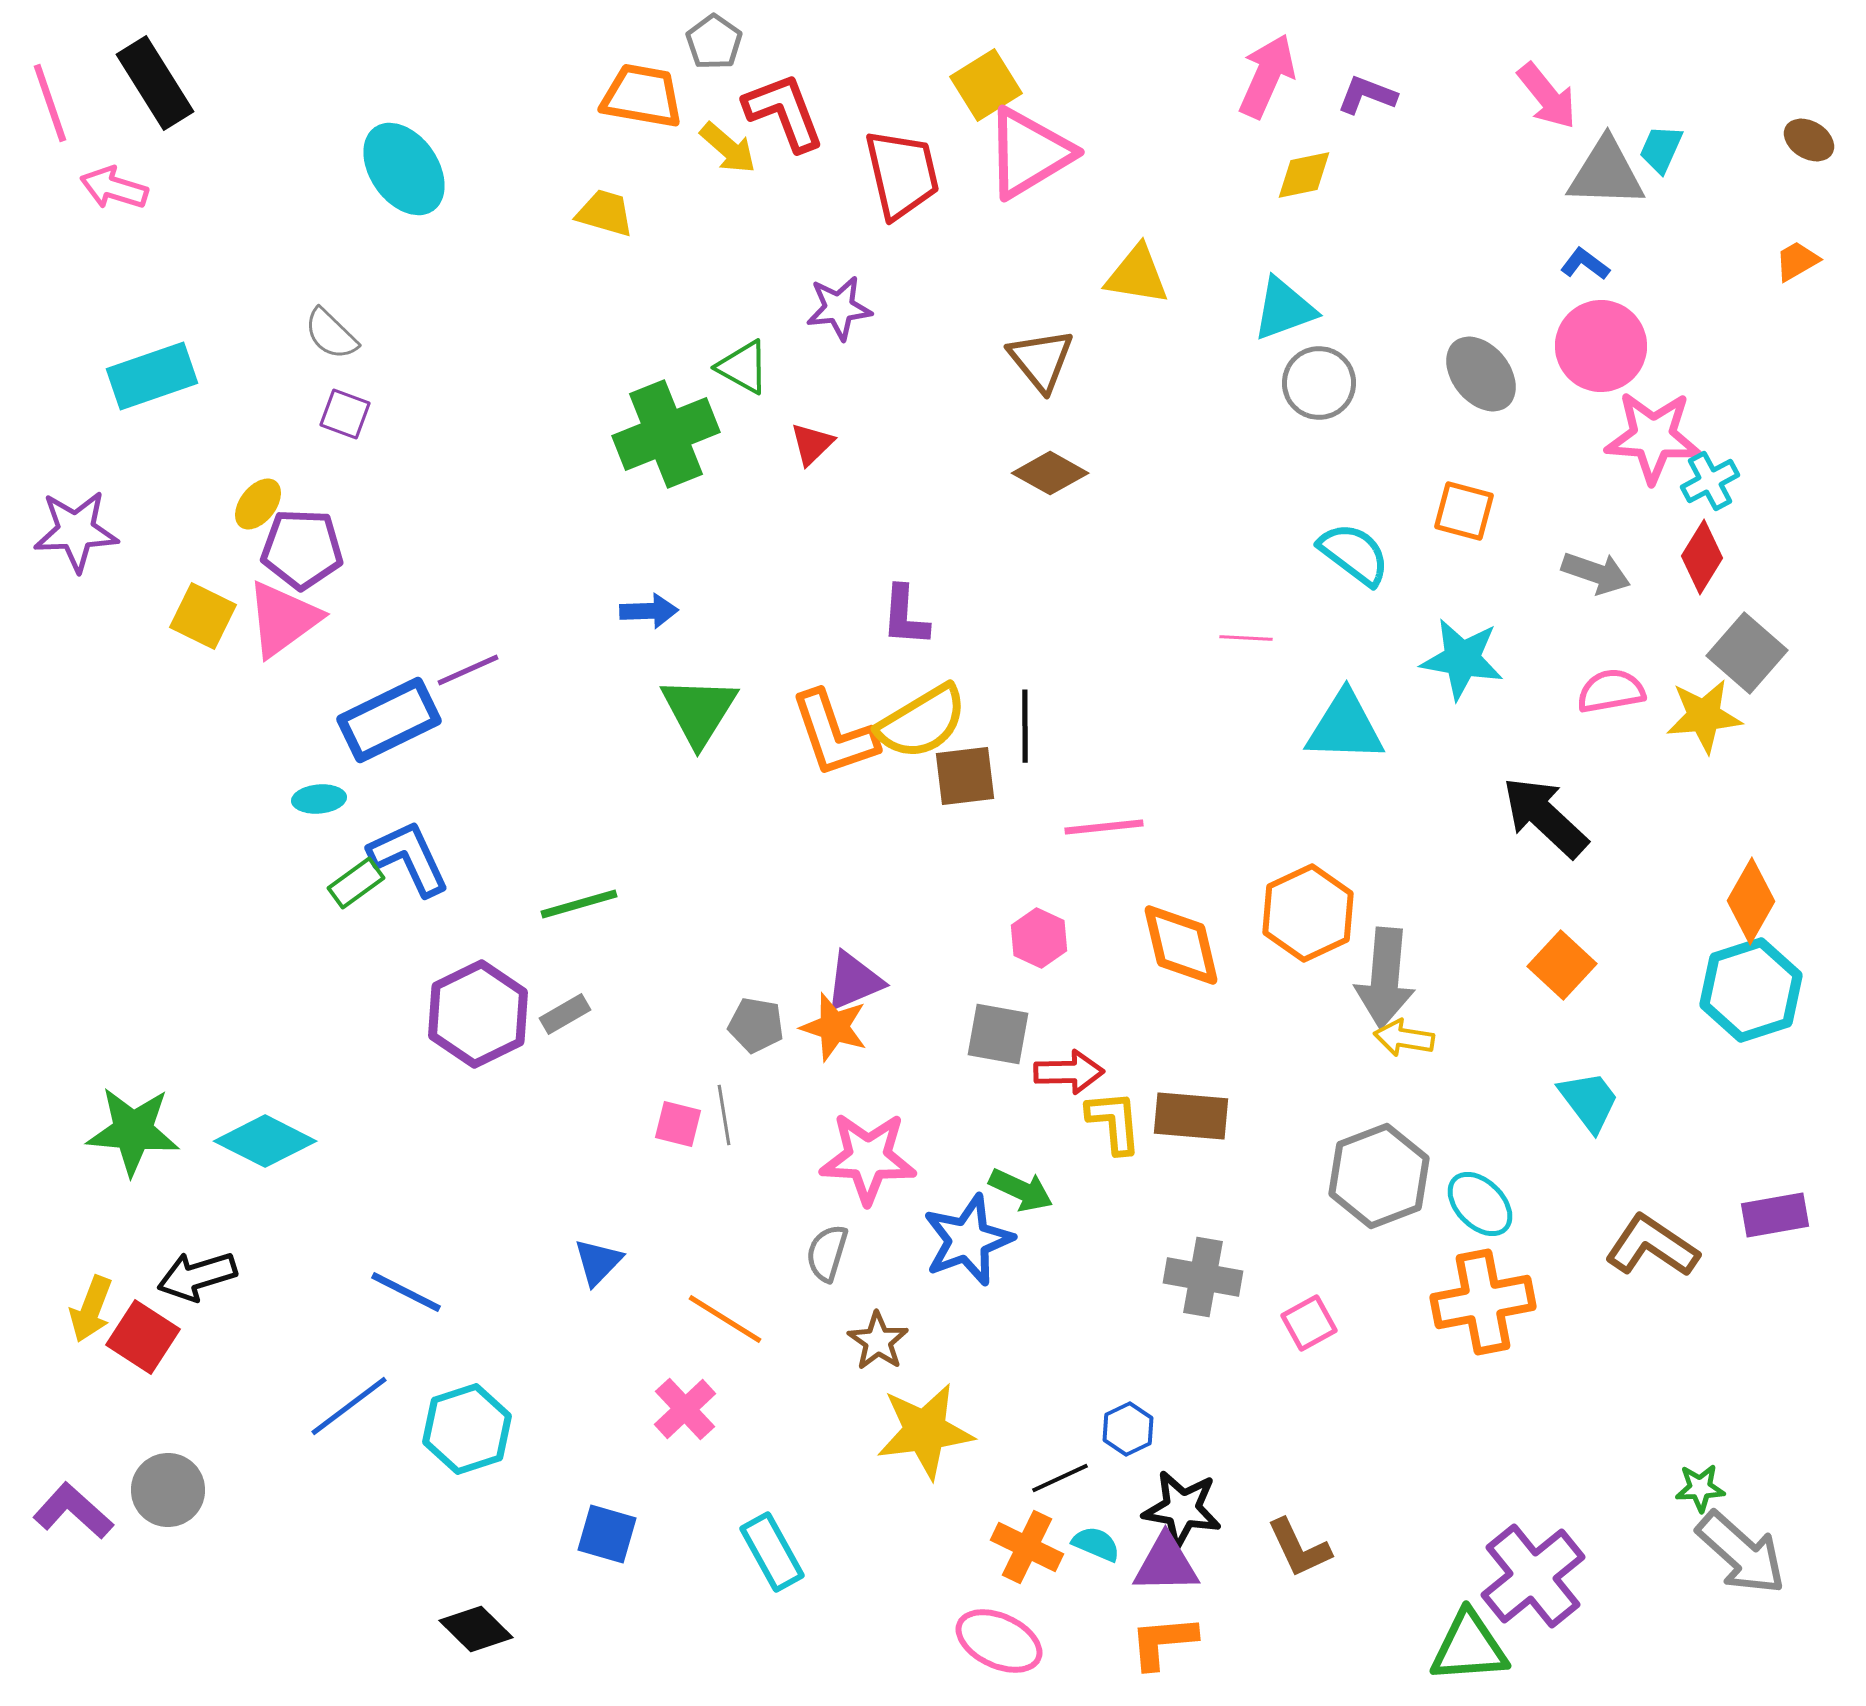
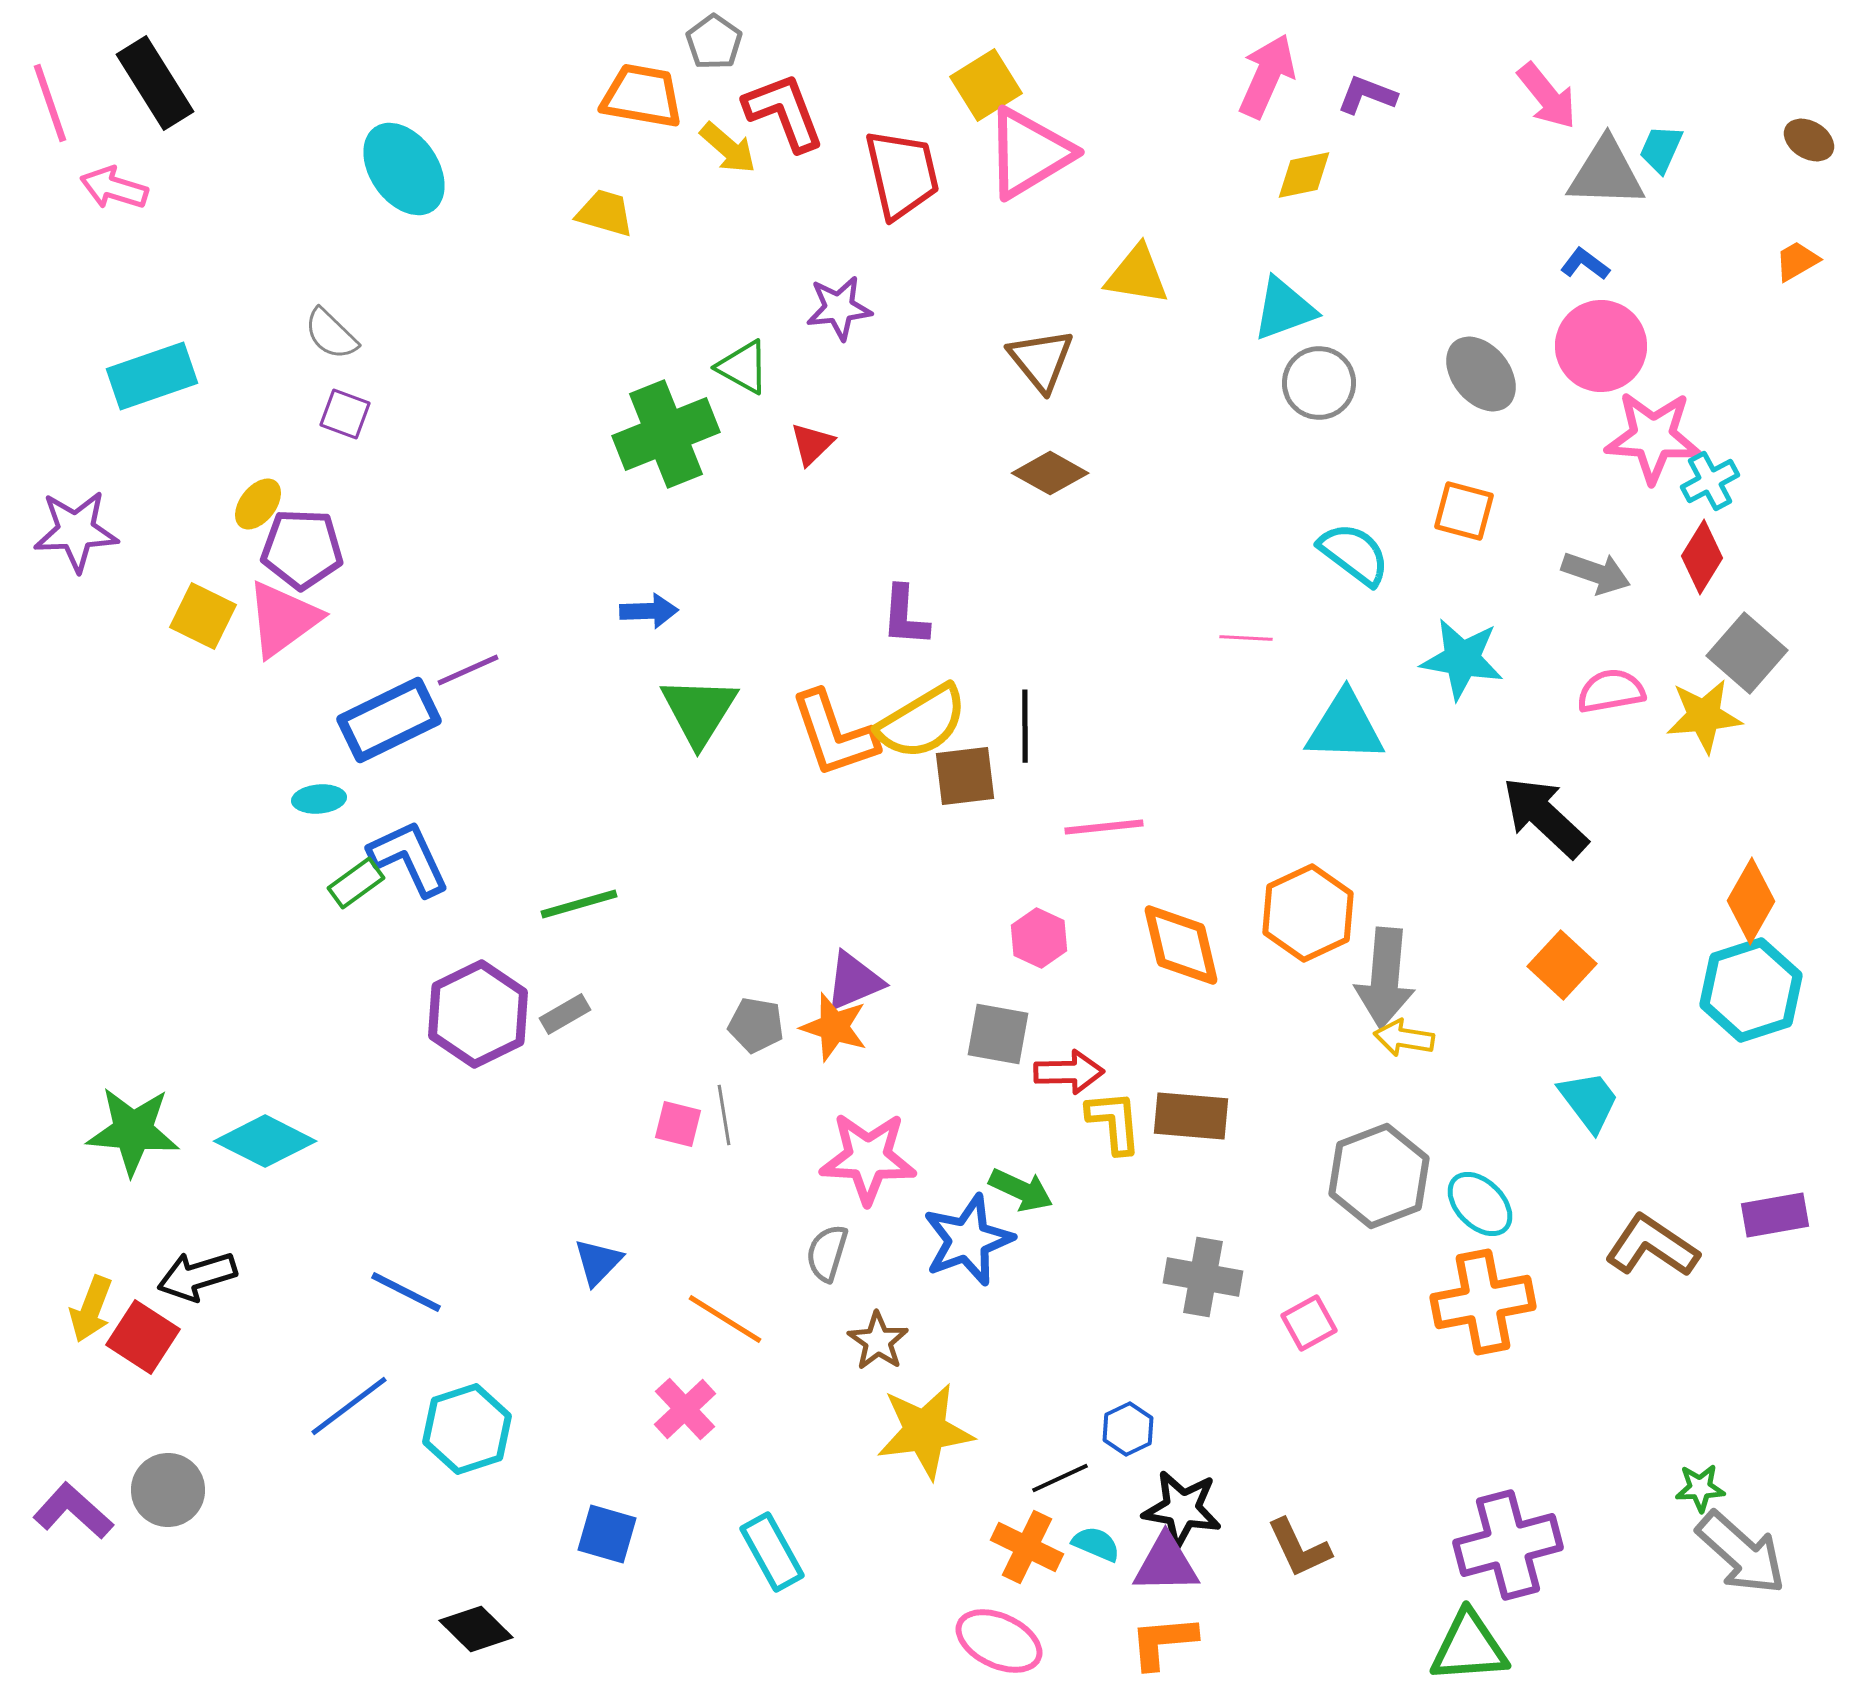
purple cross at (1533, 1576): moved 25 px left, 31 px up; rotated 24 degrees clockwise
